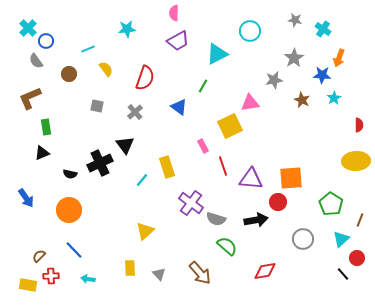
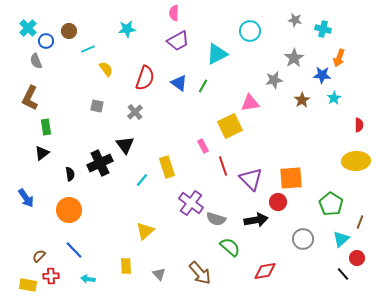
cyan cross at (323, 29): rotated 21 degrees counterclockwise
gray semicircle at (36, 61): rotated 14 degrees clockwise
brown circle at (69, 74): moved 43 px up
brown L-shape at (30, 98): rotated 40 degrees counterclockwise
brown star at (302, 100): rotated 14 degrees clockwise
blue triangle at (179, 107): moved 24 px up
black triangle at (42, 153): rotated 14 degrees counterclockwise
black semicircle at (70, 174): rotated 112 degrees counterclockwise
purple triangle at (251, 179): rotated 40 degrees clockwise
brown line at (360, 220): moved 2 px down
green semicircle at (227, 246): moved 3 px right, 1 px down
yellow rectangle at (130, 268): moved 4 px left, 2 px up
